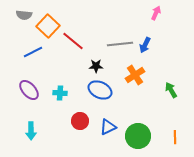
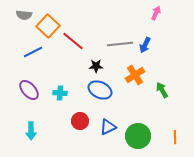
green arrow: moved 9 px left
